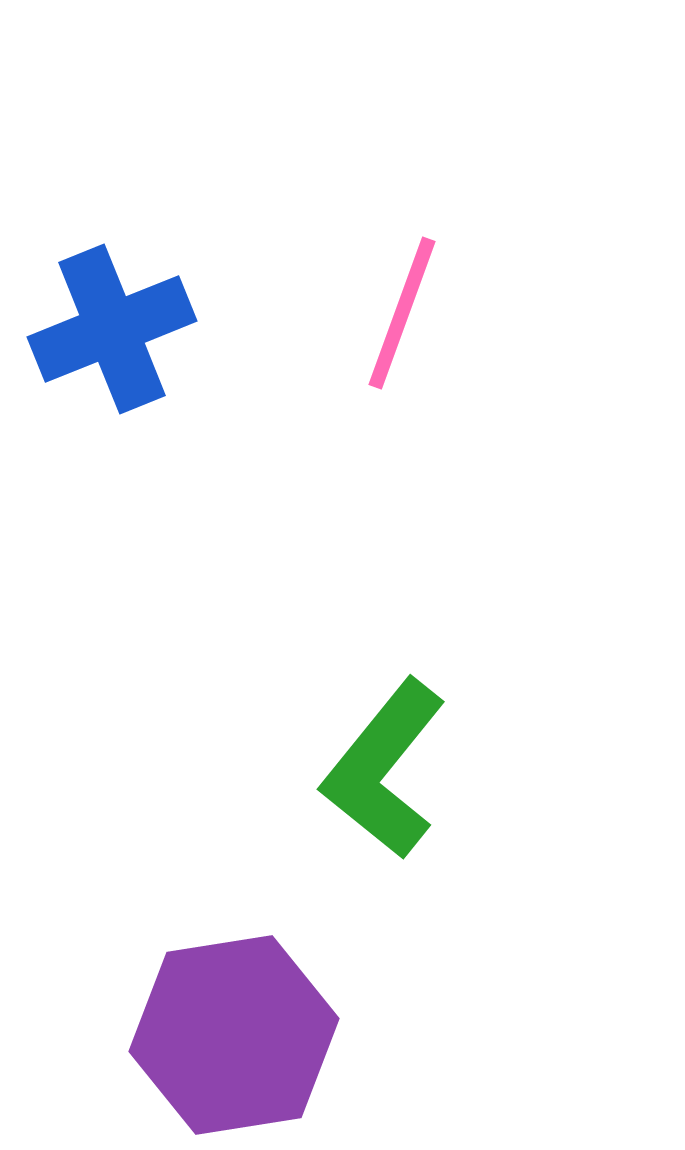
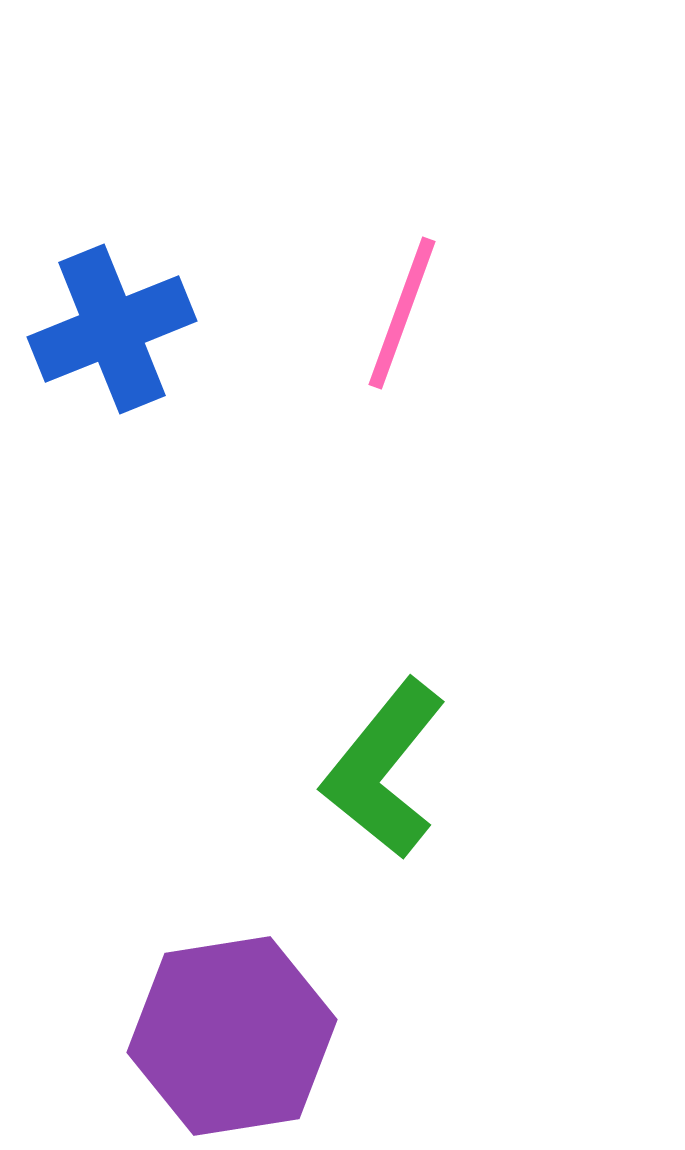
purple hexagon: moved 2 px left, 1 px down
